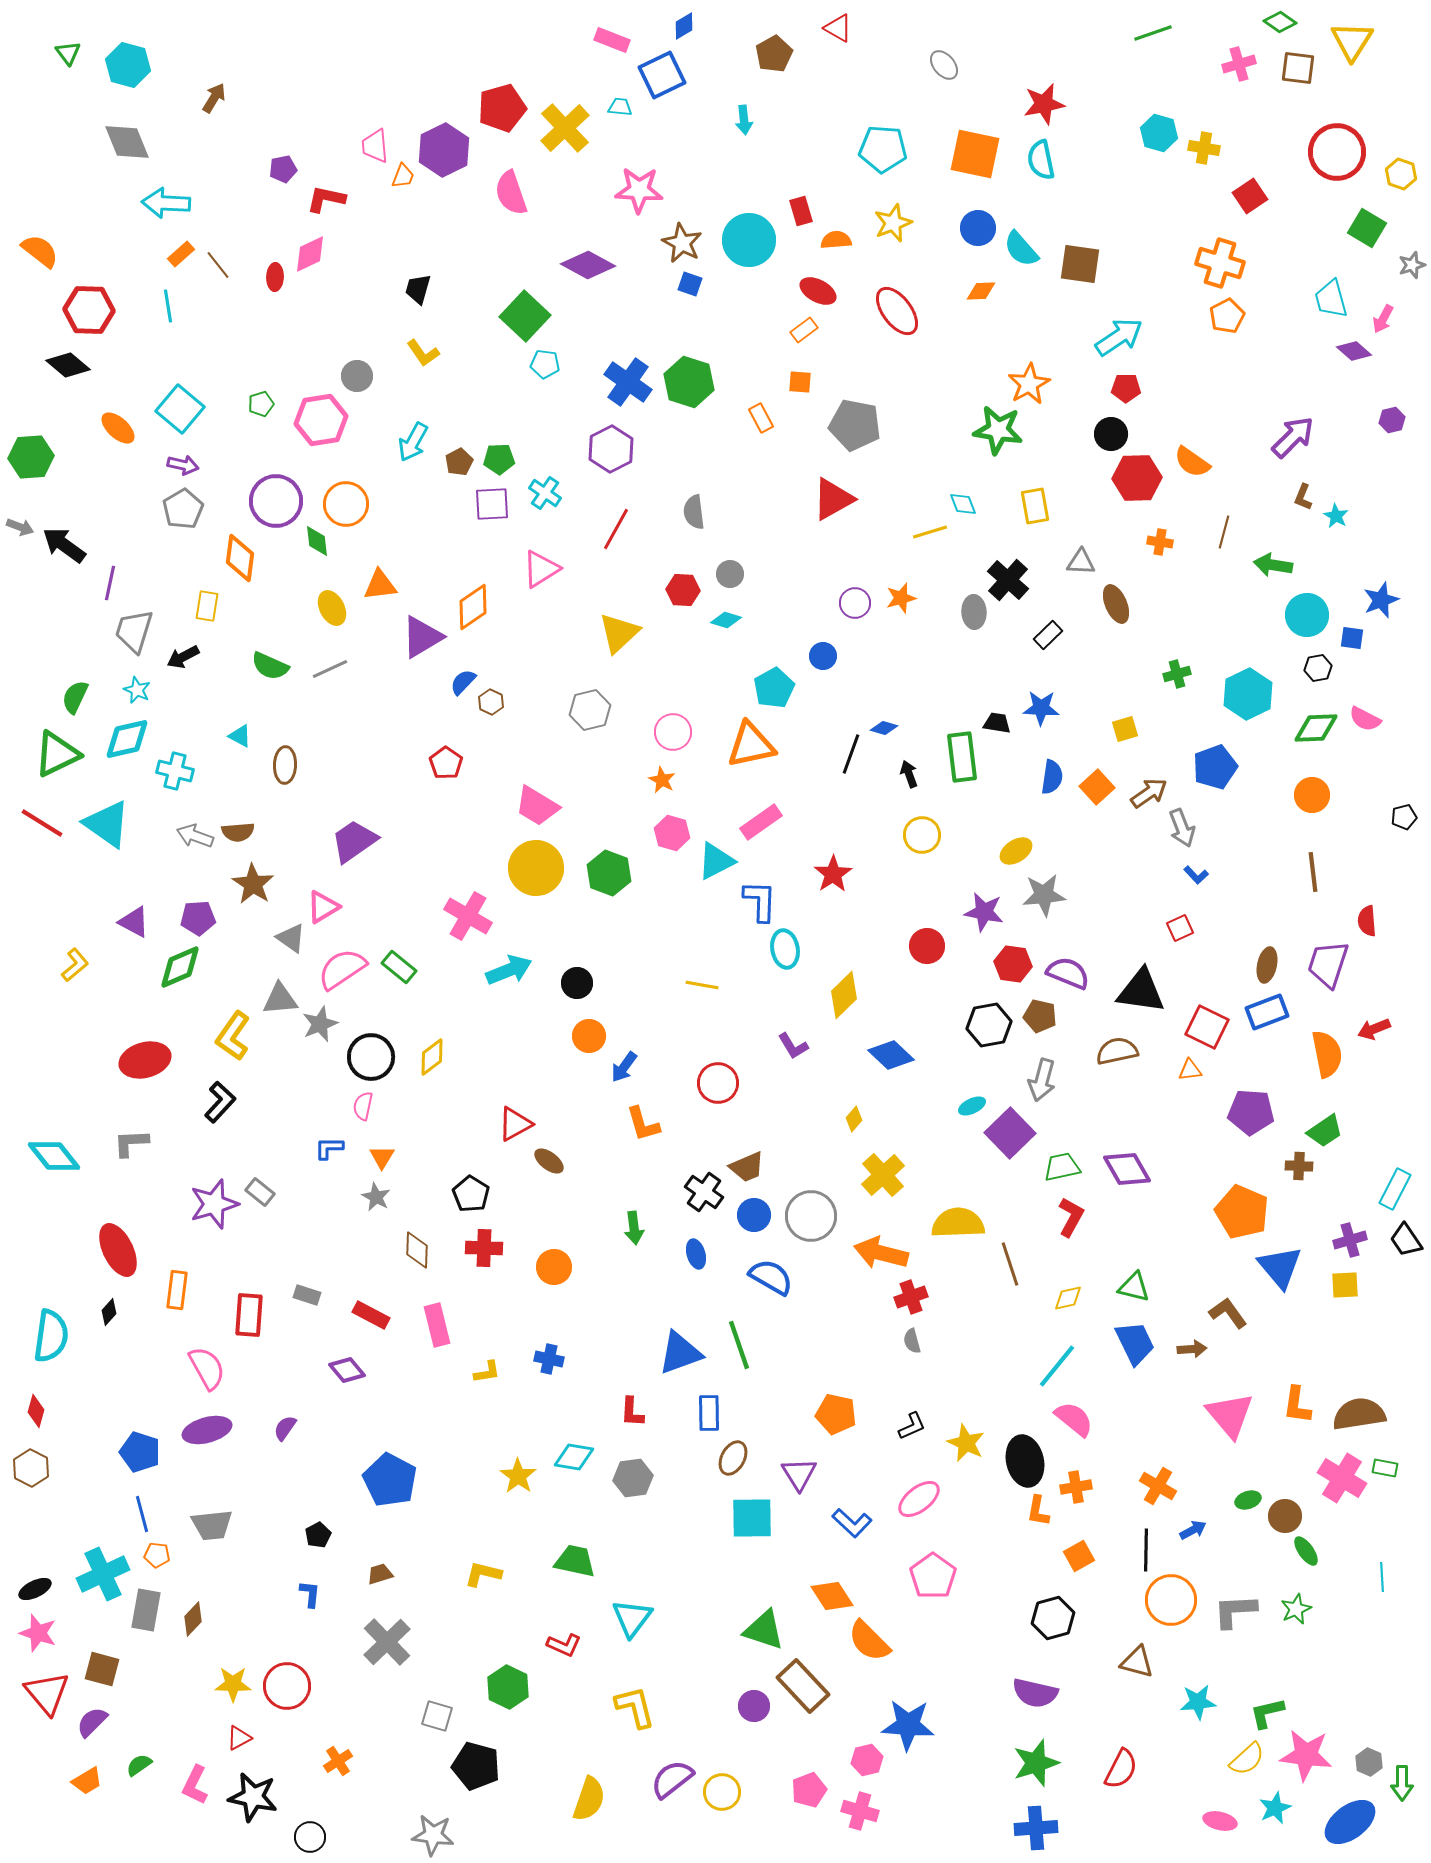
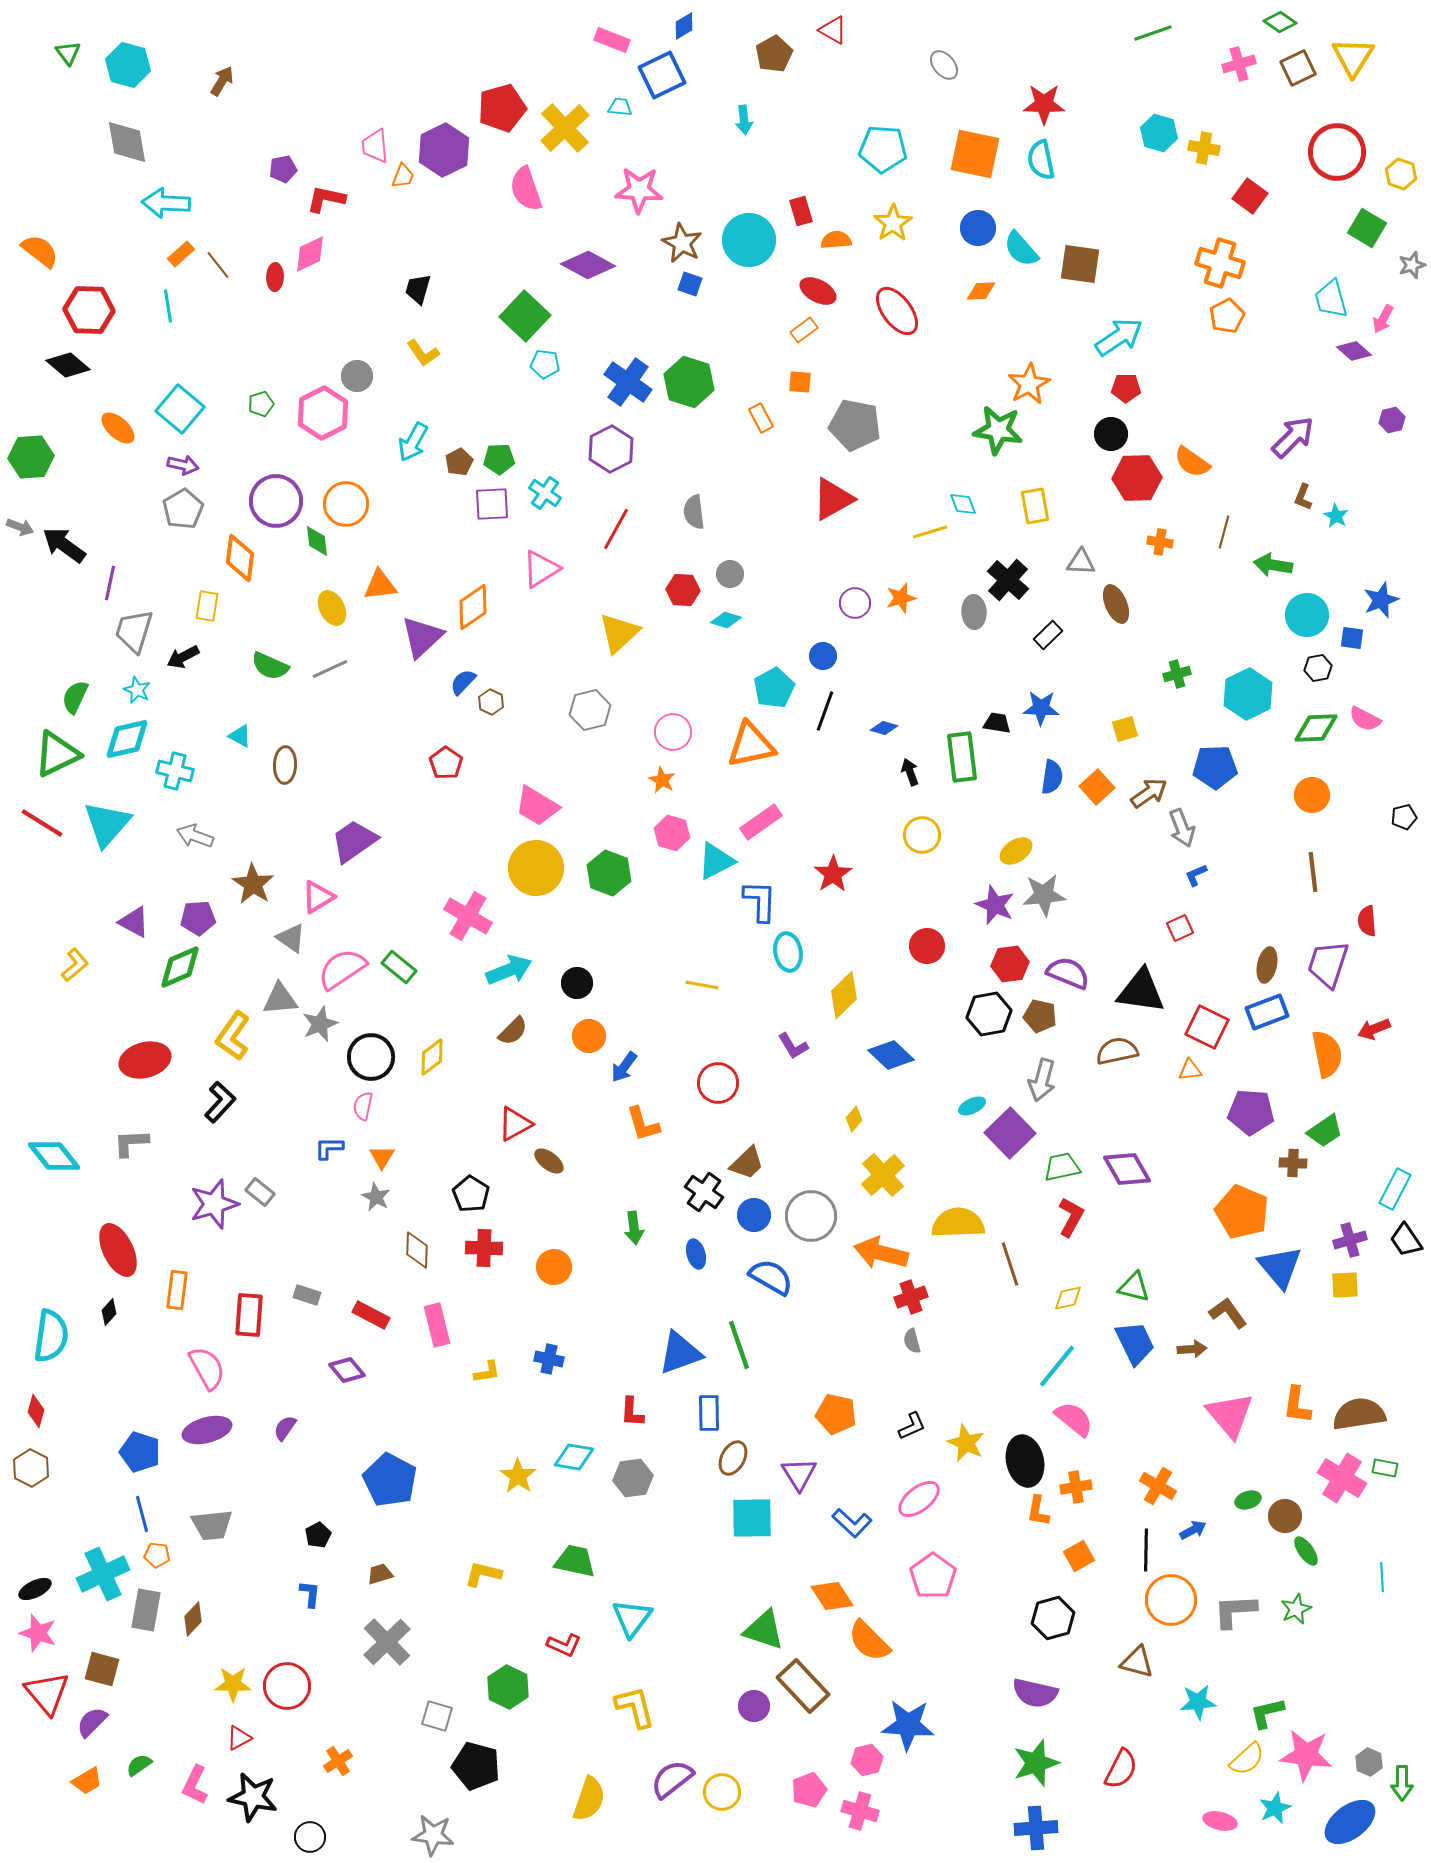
red triangle at (838, 28): moved 5 px left, 2 px down
yellow triangle at (1352, 41): moved 1 px right, 16 px down
brown square at (1298, 68): rotated 33 degrees counterclockwise
brown arrow at (214, 98): moved 8 px right, 17 px up
red star at (1044, 104): rotated 12 degrees clockwise
gray diamond at (127, 142): rotated 12 degrees clockwise
pink semicircle at (511, 193): moved 15 px right, 4 px up
red square at (1250, 196): rotated 20 degrees counterclockwise
yellow star at (893, 223): rotated 12 degrees counterclockwise
pink hexagon at (321, 420): moved 2 px right, 7 px up; rotated 18 degrees counterclockwise
purple triangle at (422, 637): rotated 12 degrees counterclockwise
black line at (851, 754): moved 26 px left, 43 px up
blue pentagon at (1215, 767): rotated 18 degrees clockwise
black arrow at (909, 774): moved 1 px right, 2 px up
cyan triangle at (107, 824): rotated 36 degrees clockwise
brown semicircle at (238, 832): moved 275 px right, 199 px down; rotated 40 degrees counterclockwise
blue L-shape at (1196, 875): rotated 110 degrees clockwise
pink triangle at (323, 907): moved 5 px left, 10 px up
purple star at (984, 912): moved 11 px right, 7 px up; rotated 12 degrees clockwise
cyan ellipse at (785, 949): moved 3 px right, 3 px down
red hexagon at (1013, 964): moved 3 px left; rotated 15 degrees counterclockwise
black hexagon at (989, 1025): moved 11 px up
brown cross at (1299, 1166): moved 6 px left, 3 px up
brown trapezoid at (747, 1167): moved 4 px up; rotated 21 degrees counterclockwise
